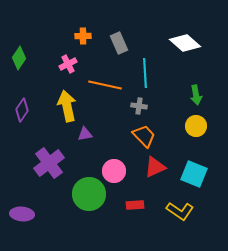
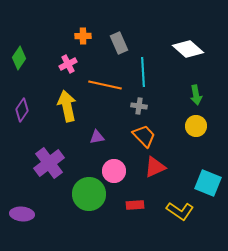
white diamond: moved 3 px right, 6 px down
cyan line: moved 2 px left, 1 px up
purple triangle: moved 12 px right, 3 px down
cyan square: moved 14 px right, 9 px down
